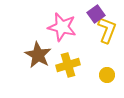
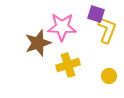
purple square: rotated 36 degrees counterclockwise
pink star: rotated 12 degrees counterclockwise
brown star: moved 12 px up; rotated 24 degrees clockwise
yellow circle: moved 2 px right, 1 px down
